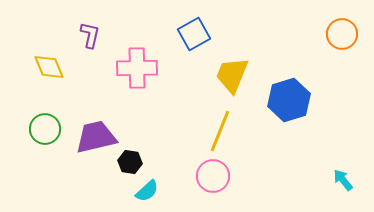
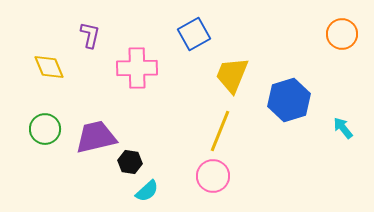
cyan arrow: moved 52 px up
